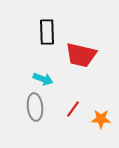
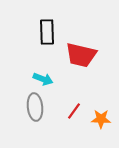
red line: moved 1 px right, 2 px down
